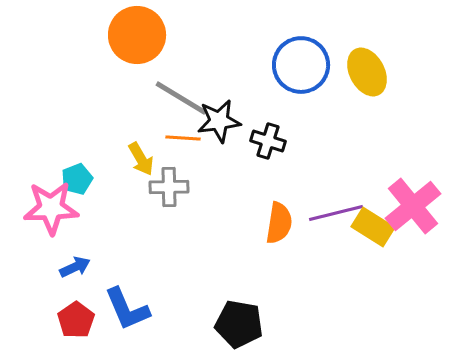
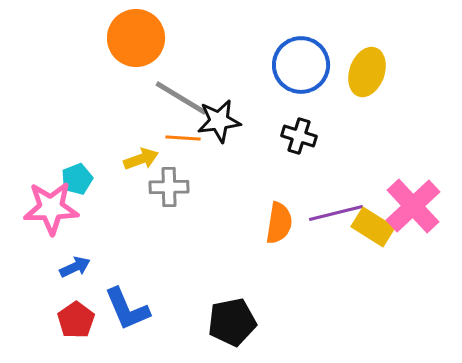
orange circle: moved 1 px left, 3 px down
yellow ellipse: rotated 48 degrees clockwise
black cross: moved 31 px right, 5 px up
yellow arrow: rotated 80 degrees counterclockwise
pink cross: rotated 4 degrees counterclockwise
black pentagon: moved 7 px left, 2 px up; rotated 21 degrees counterclockwise
